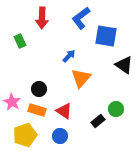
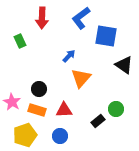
red triangle: moved 1 px up; rotated 36 degrees counterclockwise
